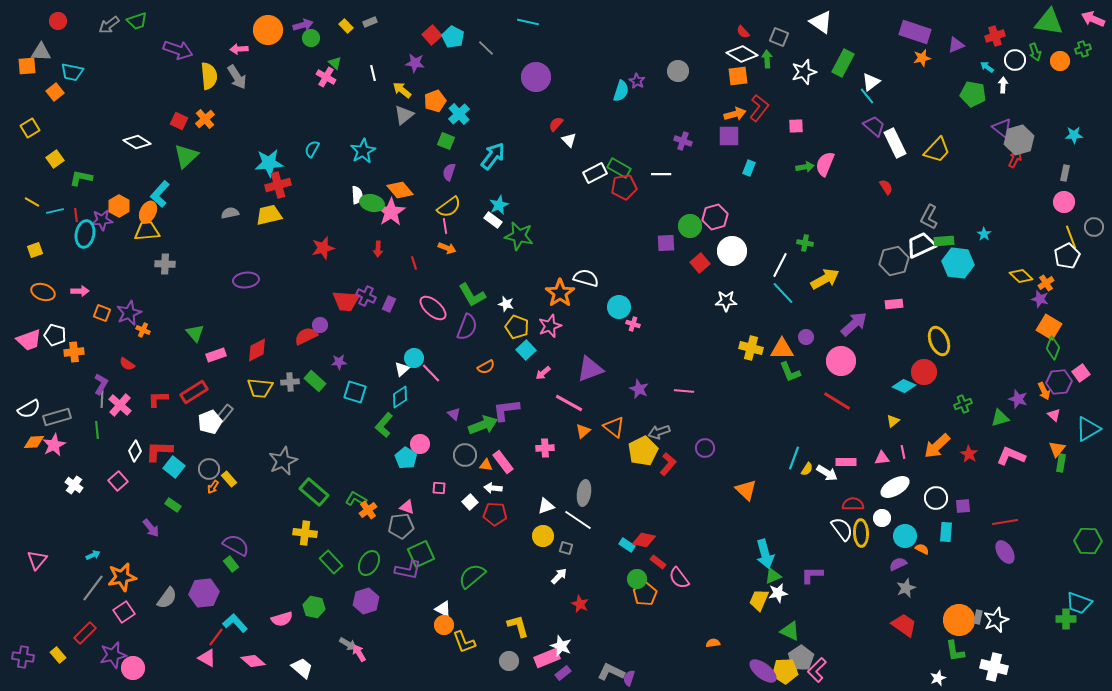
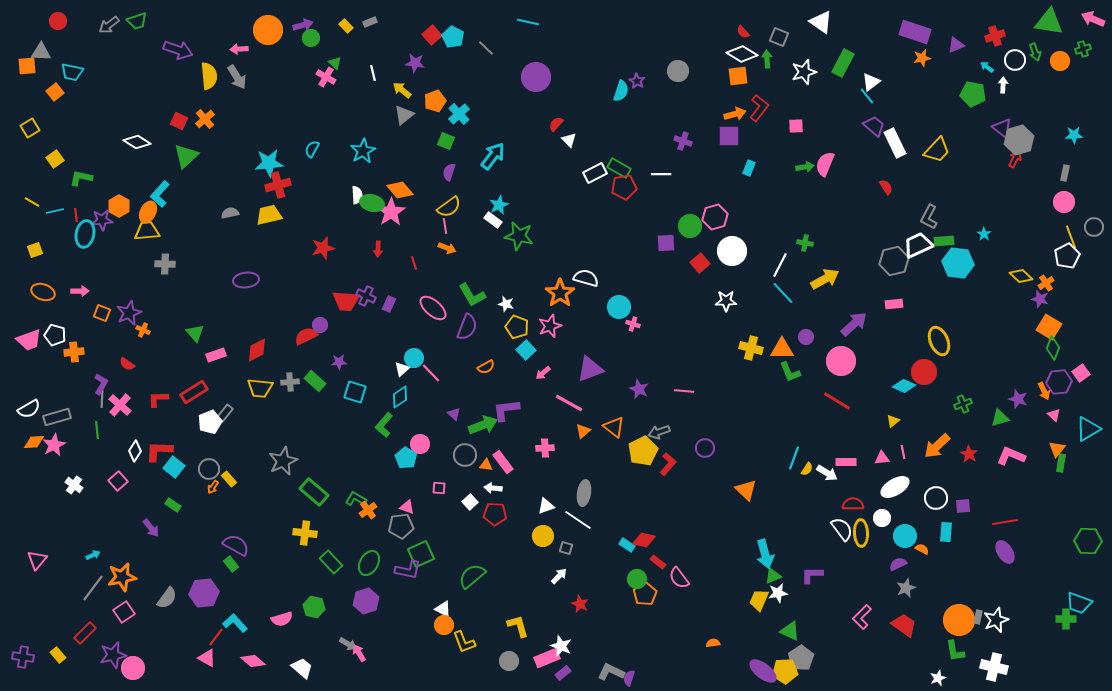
white trapezoid at (921, 245): moved 3 px left
pink L-shape at (817, 670): moved 45 px right, 53 px up
